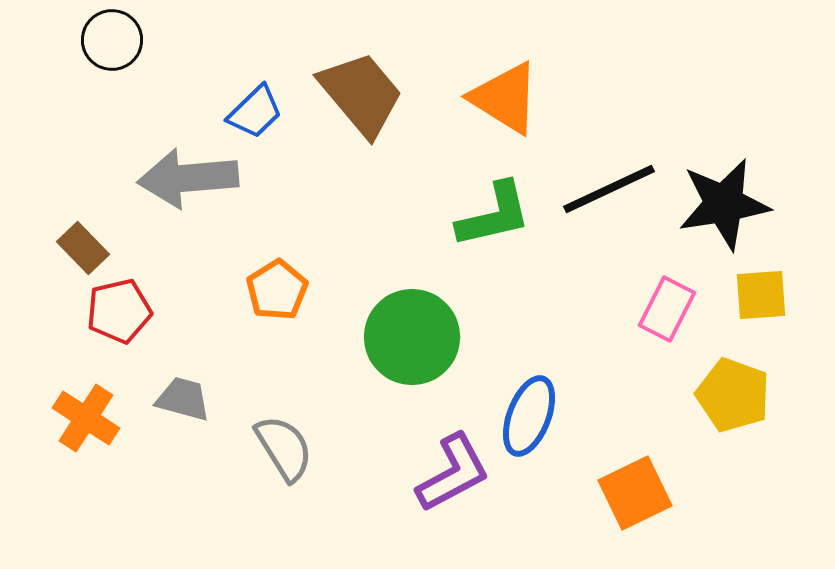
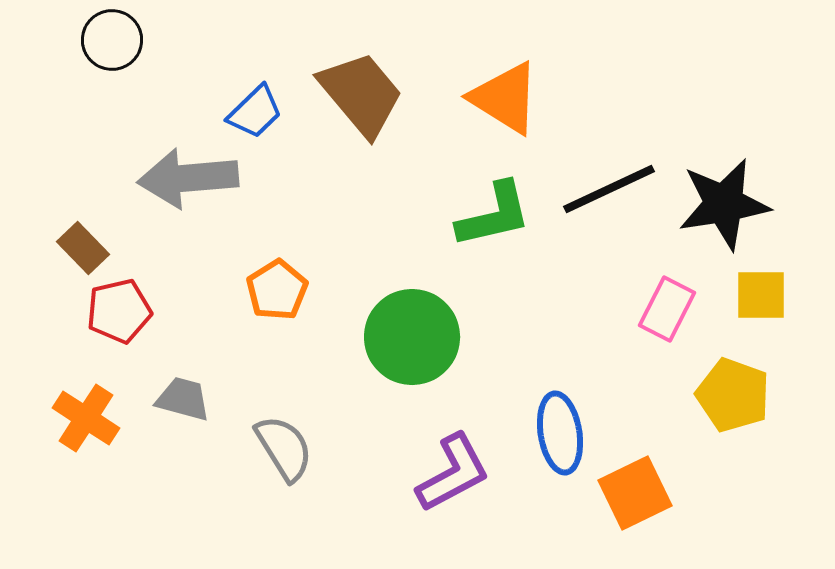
yellow square: rotated 4 degrees clockwise
blue ellipse: moved 31 px right, 17 px down; rotated 30 degrees counterclockwise
